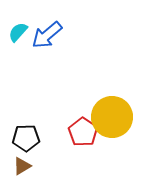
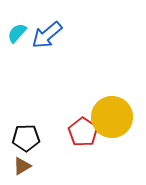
cyan semicircle: moved 1 px left, 1 px down
